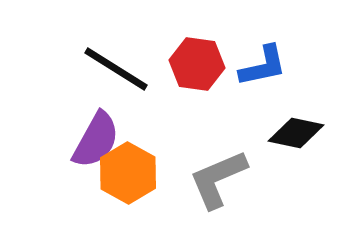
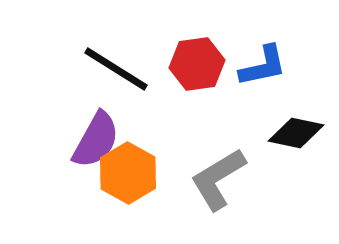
red hexagon: rotated 16 degrees counterclockwise
gray L-shape: rotated 8 degrees counterclockwise
